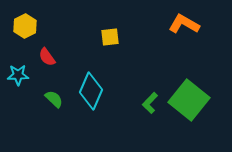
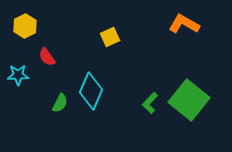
yellow square: rotated 18 degrees counterclockwise
green semicircle: moved 6 px right, 4 px down; rotated 72 degrees clockwise
